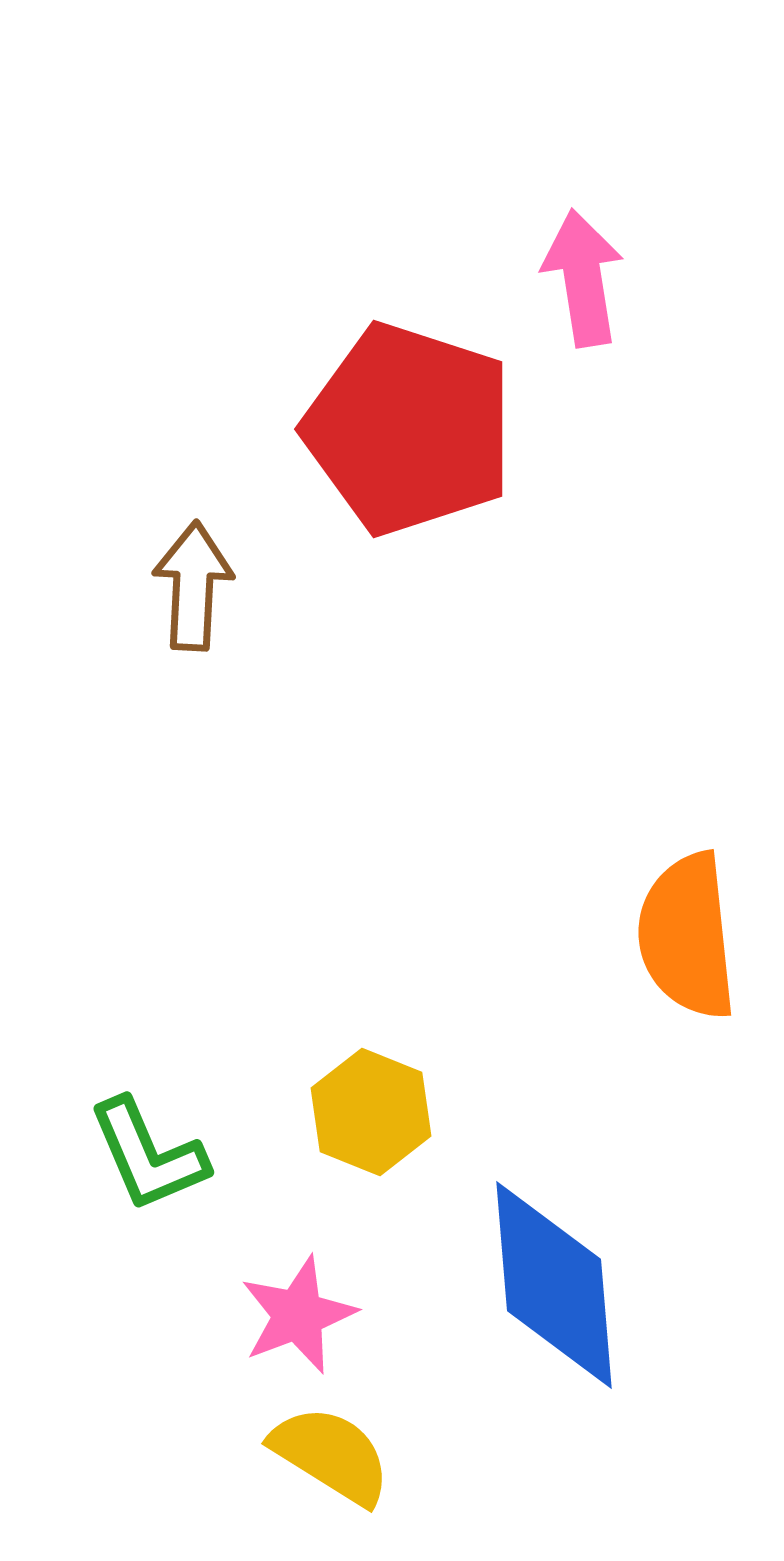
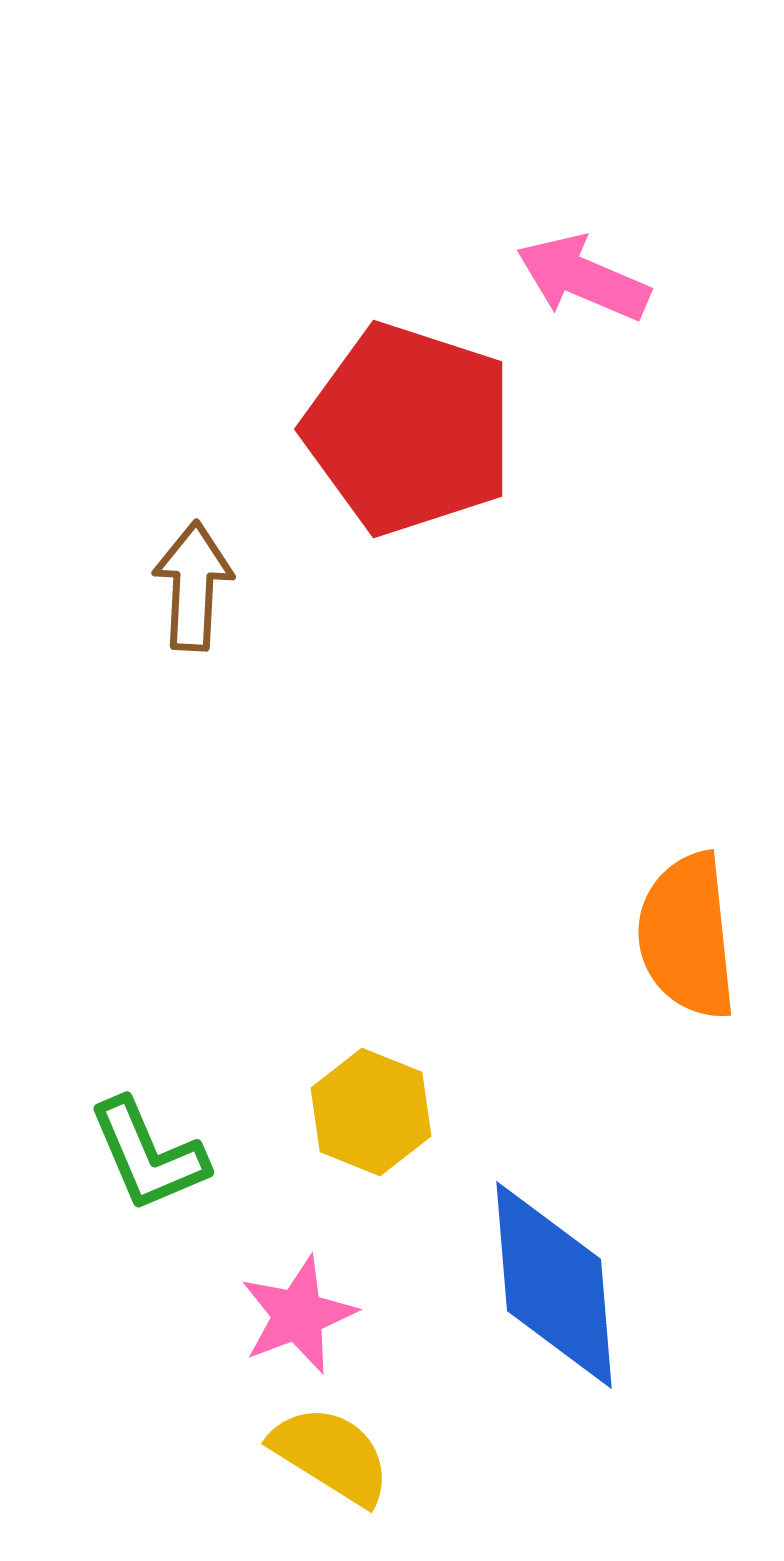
pink arrow: rotated 58 degrees counterclockwise
